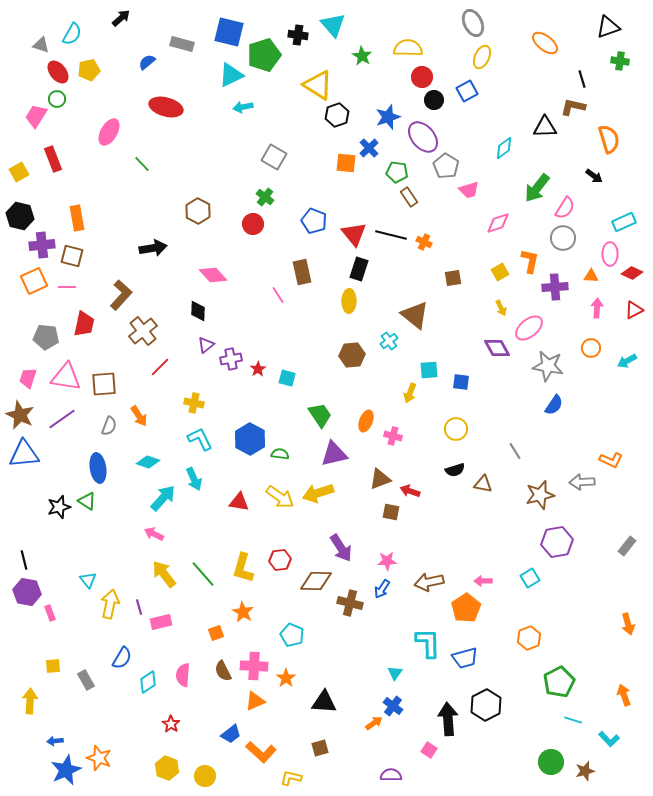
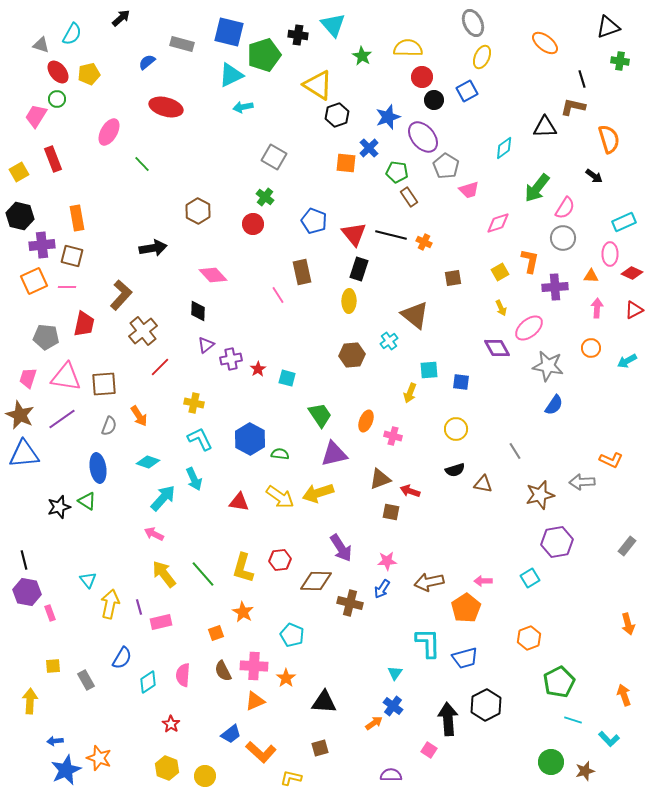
yellow pentagon at (89, 70): moved 4 px down
